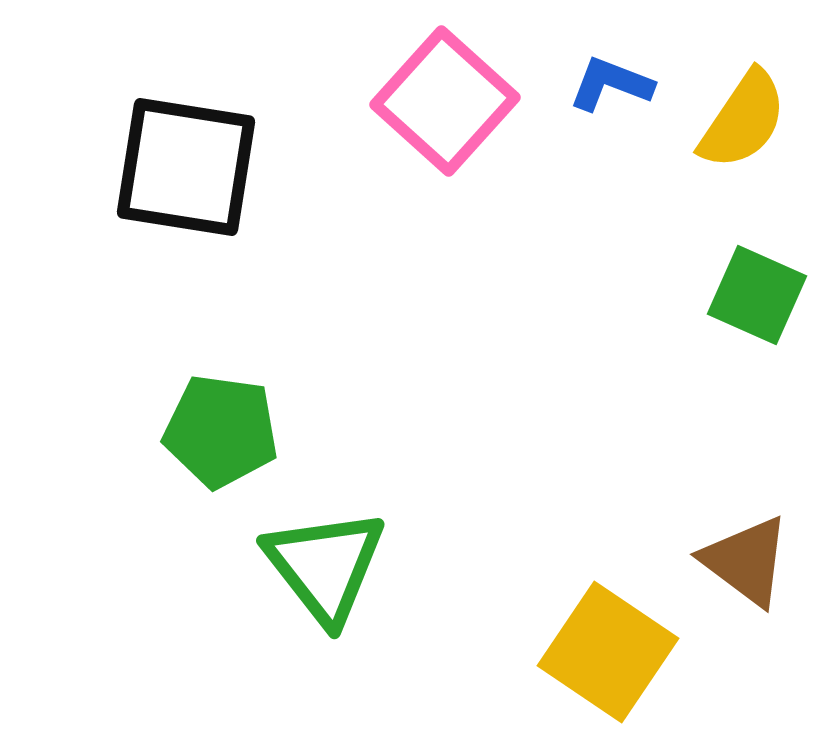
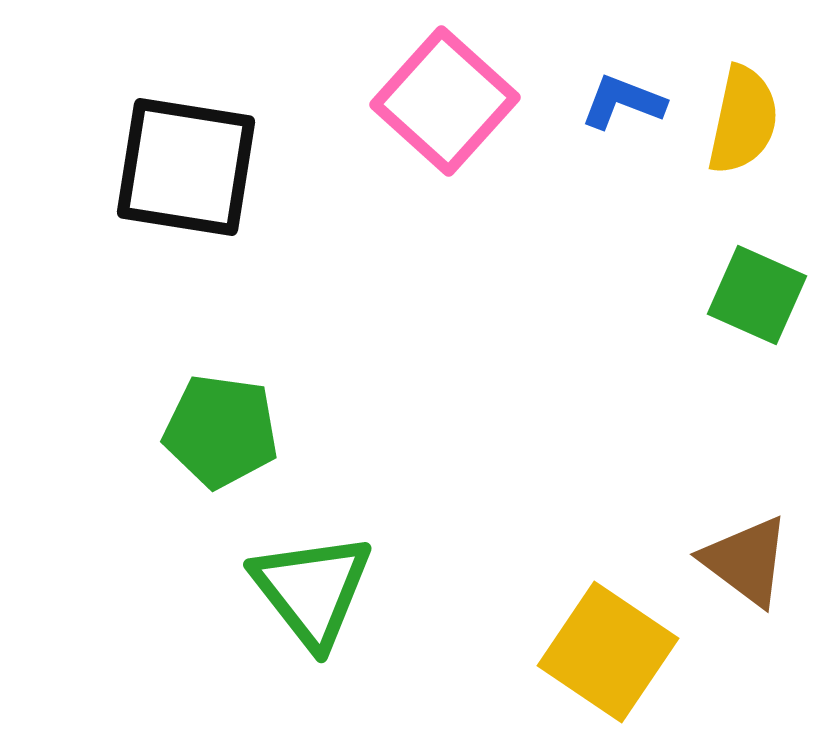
blue L-shape: moved 12 px right, 18 px down
yellow semicircle: rotated 22 degrees counterclockwise
green triangle: moved 13 px left, 24 px down
